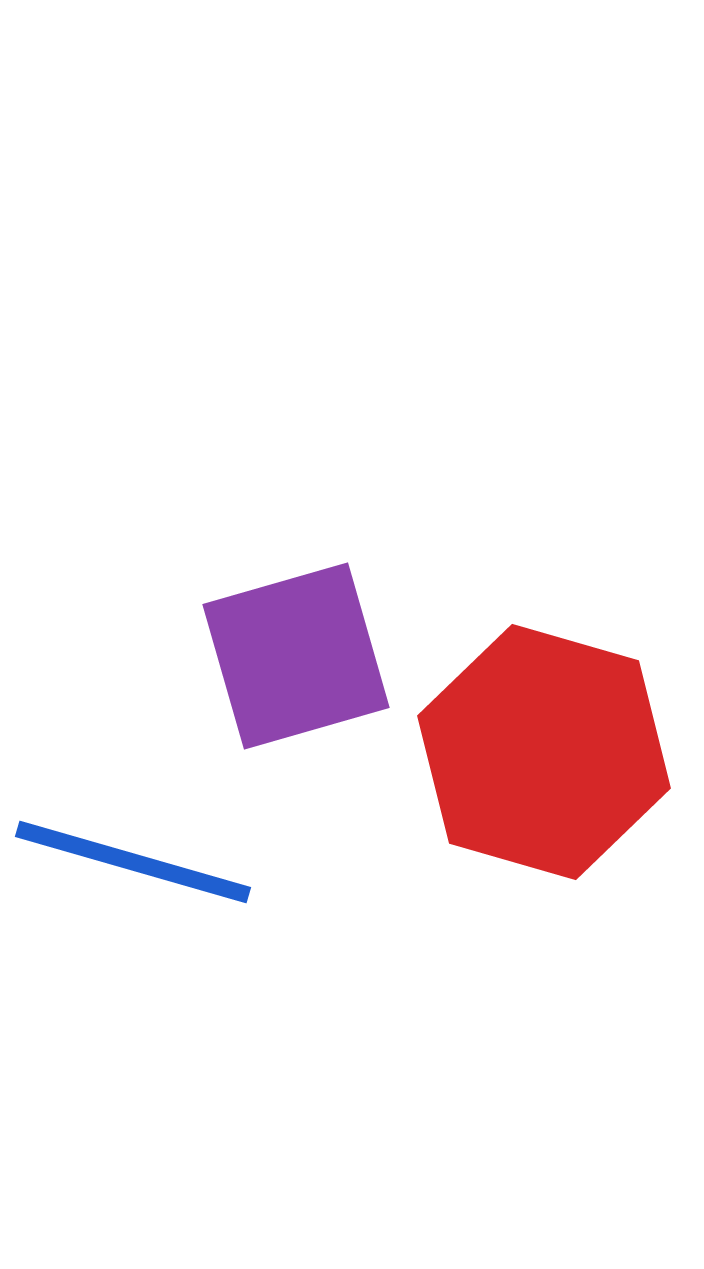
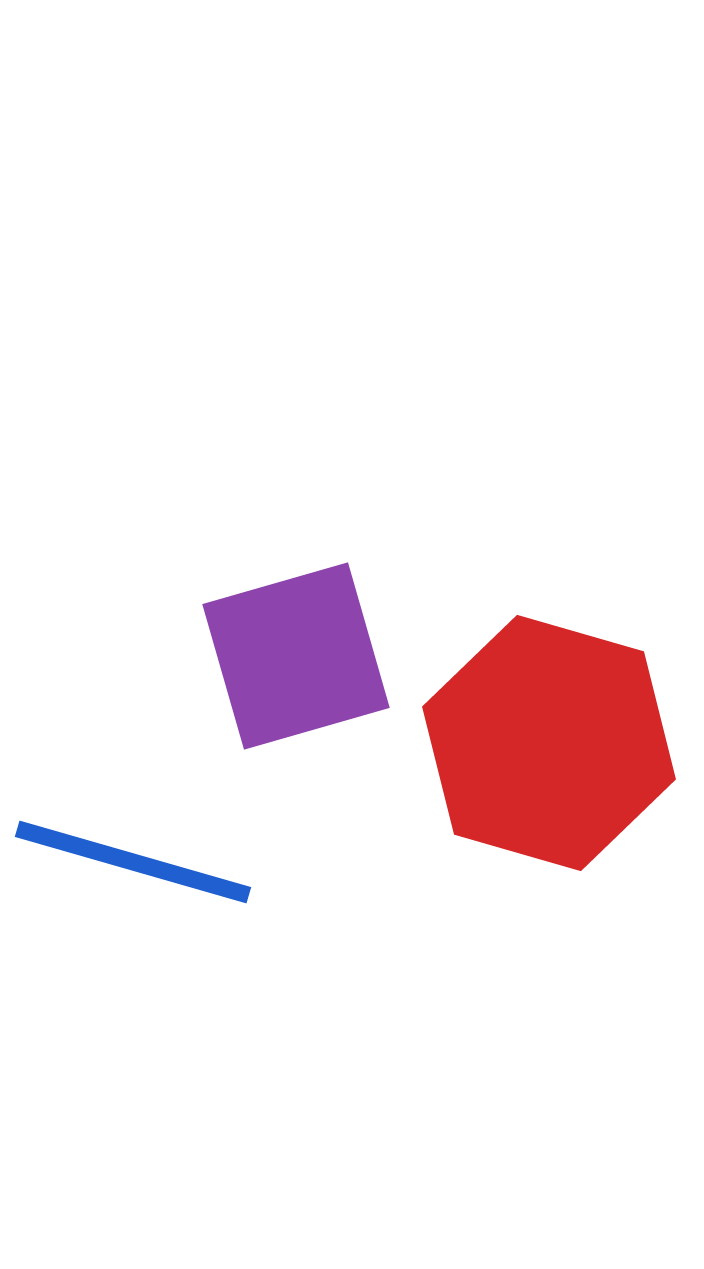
red hexagon: moved 5 px right, 9 px up
